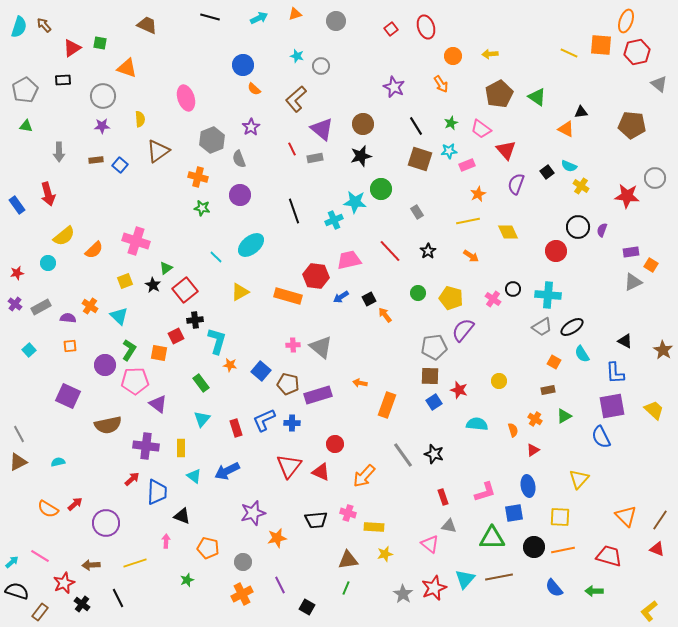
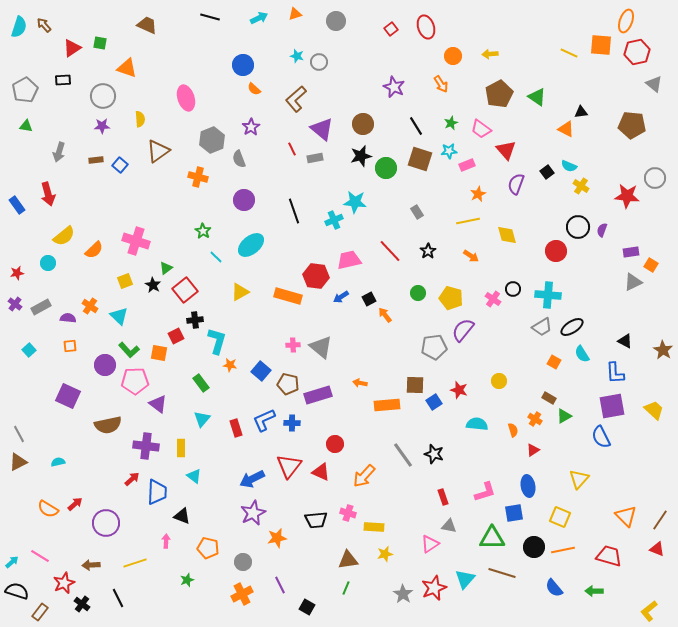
gray circle at (321, 66): moved 2 px left, 4 px up
gray triangle at (659, 84): moved 5 px left
gray arrow at (59, 152): rotated 18 degrees clockwise
green circle at (381, 189): moved 5 px right, 21 px up
purple circle at (240, 195): moved 4 px right, 5 px down
green star at (202, 208): moved 1 px right, 23 px down; rotated 21 degrees clockwise
yellow diamond at (508, 232): moved 1 px left, 3 px down; rotated 10 degrees clockwise
green L-shape at (129, 350): rotated 105 degrees clockwise
brown square at (430, 376): moved 15 px left, 9 px down
brown rectangle at (548, 390): moved 1 px right, 8 px down; rotated 40 degrees clockwise
orange rectangle at (387, 405): rotated 65 degrees clockwise
blue arrow at (227, 471): moved 25 px right, 8 px down
purple star at (253, 513): rotated 10 degrees counterclockwise
yellow square at (560, 517): rotated 20 degrees clockwise
pink triangle at (430, 544): rotated 48 degrees clockwise
brown line at (499, 577): moved 3 px right, 4 px up; rotated 28 degrees clockwise
